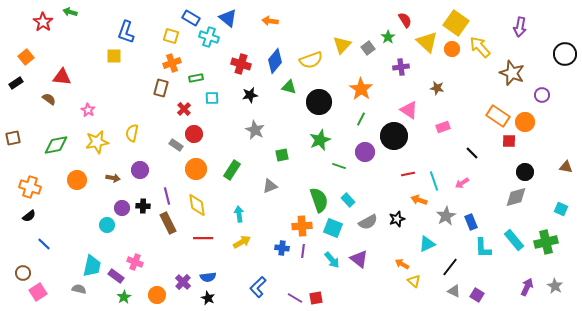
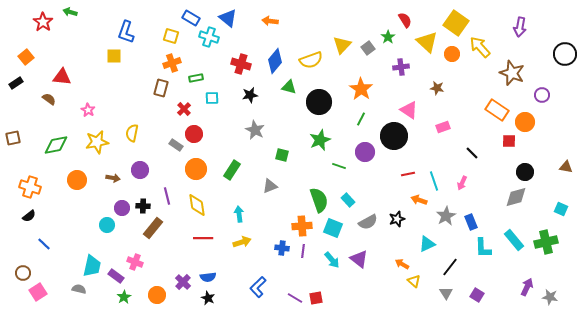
orange circle at (452, 49): moved 5 px down
orange rectangle at (498, 116): moved 1 px left, 6 px up
green square at (282, 155): rotated 24 degrees clockwise
pink arrow at (462, 183): rotated 32 degrees counterclockwise
brown rectangle at (168, 223): moved 15 px left, 5 px down; rotated 65 degrees clockwise
yellow arrow at (242, 242): rotated 12 degrees clockwise
gray star at (555, 286): moved 5 px left, 11 px down; rotated 21 degrees counterclockwise
gray triangle at (454, 291): moved 8 px left, 2 px down; rotated 32 degrees clockwise
